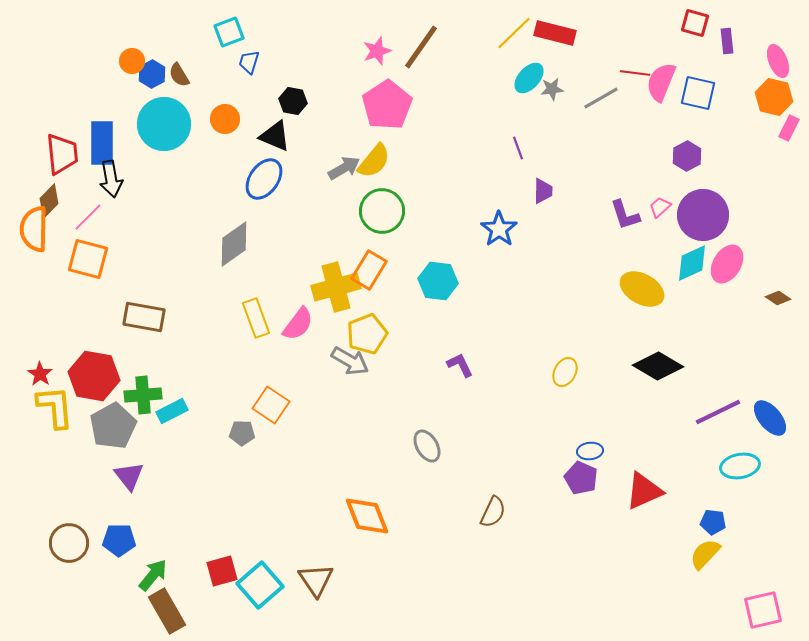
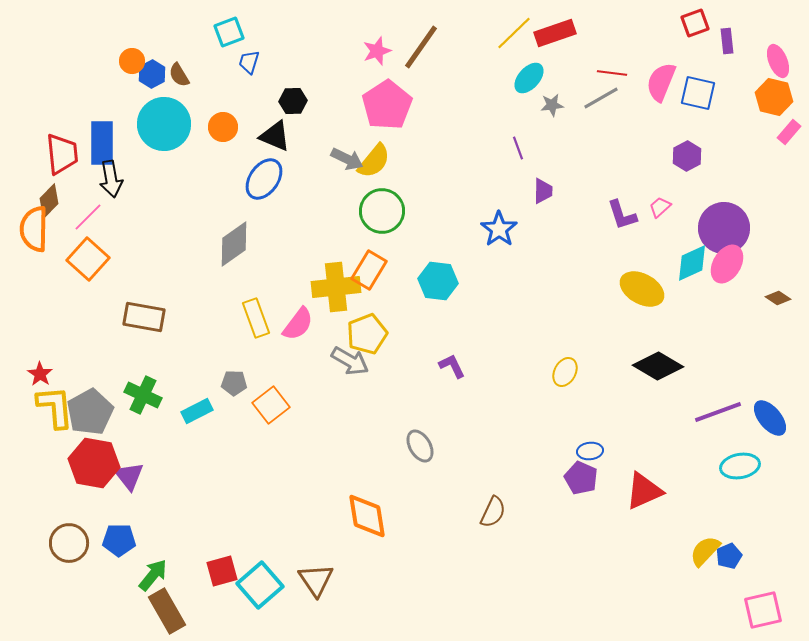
red square at (695, 23): rotated 36 degrees counterclockwise
red rectangle at (555, 33): rotated 33 degrees counterclockwise
red line at (635, 73): moved 23 px left
gray star at (552, 89): moved 16 px down
black hexagon at (293, 101): rotated 12 degrees counterclockwise
orange circle at (225, 119): moved 2 px left, 8 px down
pink rectangle at (789, 128): moved 4 px down; rotated 15 degrees clockwise
gray arrow at (344, 168): moved 3 px right, 9 px up; rotated 56 degrees clockwise
purple L-shape at (625, 215): moved 3 px left
purple circle at (703, 215): moved 21 px right, 13 px down
orange square at (88, 259): rotated 27 degrees clockwise
yellow cross at (336, 287): rotated 9 degrees clockwise
purple L-shape at (460, 365): moved 8 px left, 1 px down
red hexagon at (94, 376): moved 87 px down
green cross at (143, 395): rotated 30 degrees clockwise
orange square at (271, 405): rotated 18 degrees clockwise
cyan rectangle at (172, 411): moved 25 px right
purple line at (718, 412): rotated 6 degrees clockwise
gray pentagon at (113, 426): moved 23 px left, 14 px up
gray pentagon at (242, 433): moved 8 px left, 50 px up
gray ellipse at (427, 446): moved 7 px left
orange diamond at (367, 516): rotated 12 degrees clockwise
blue pentagon at (713, 522): moved 16 px right, 34 px down; rotated 30 degrees counterclockwise
yellow semicircle at (705, 554): moved 3 px up
